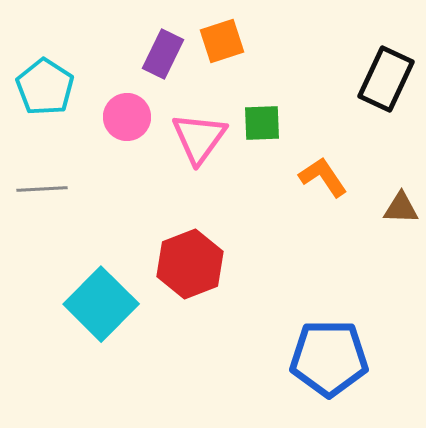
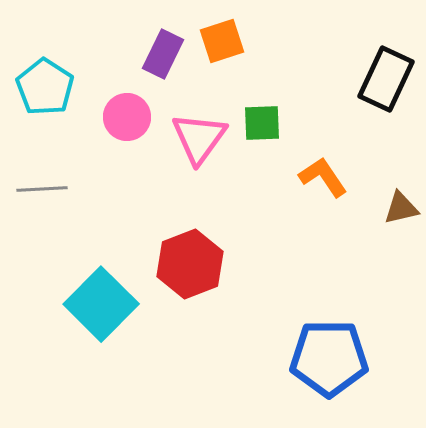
brown triangle: rotated 15 degrees counterclockwise
